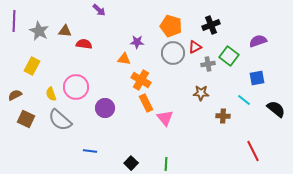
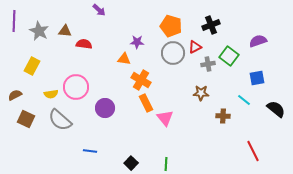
yellow semicircle: rotated 80 degrees counterclockwise
